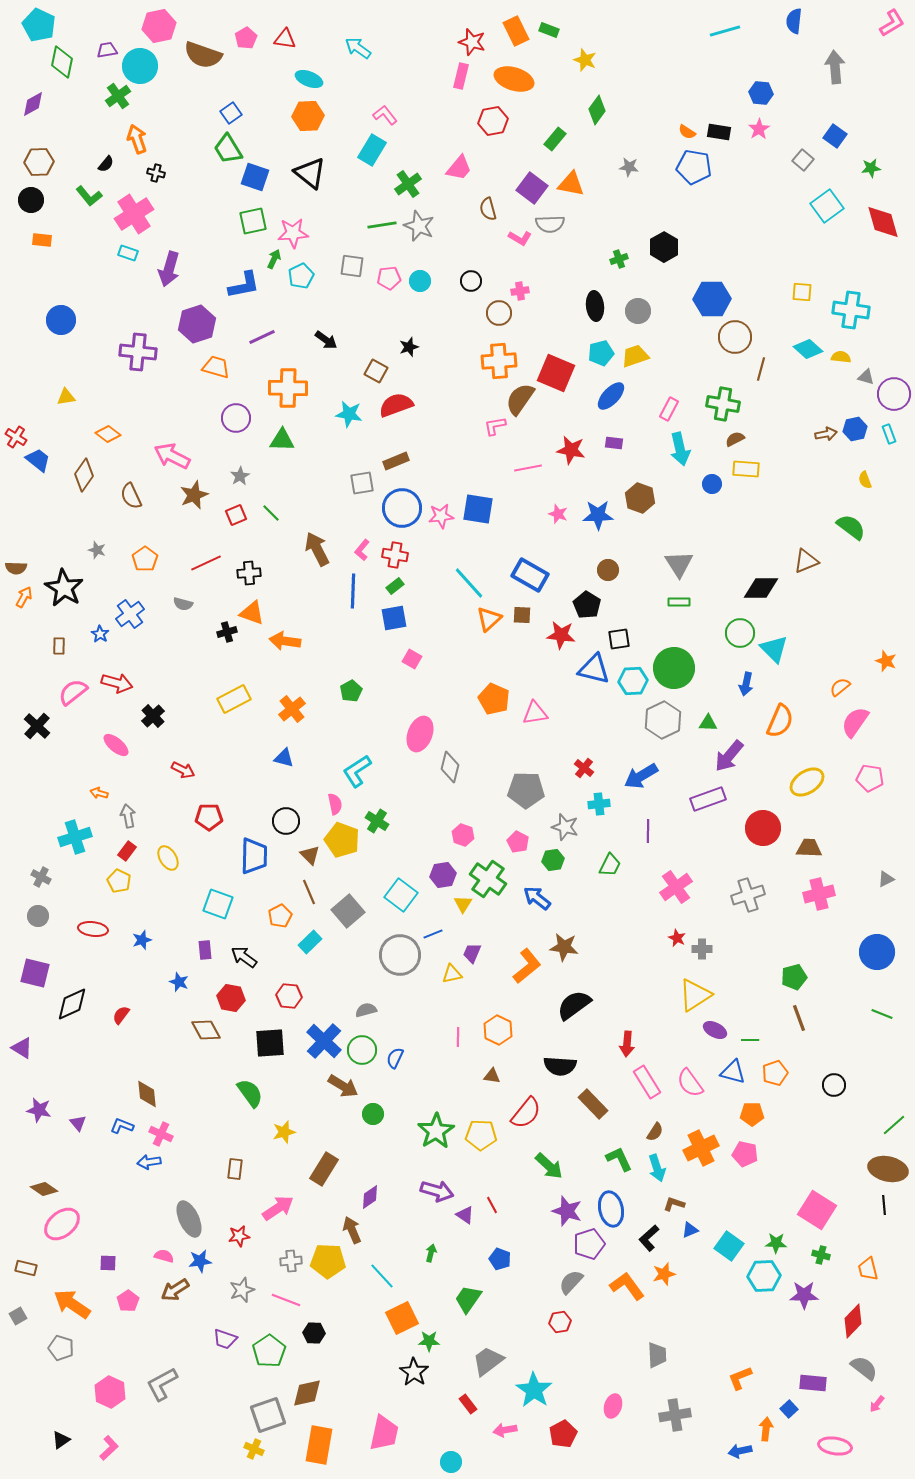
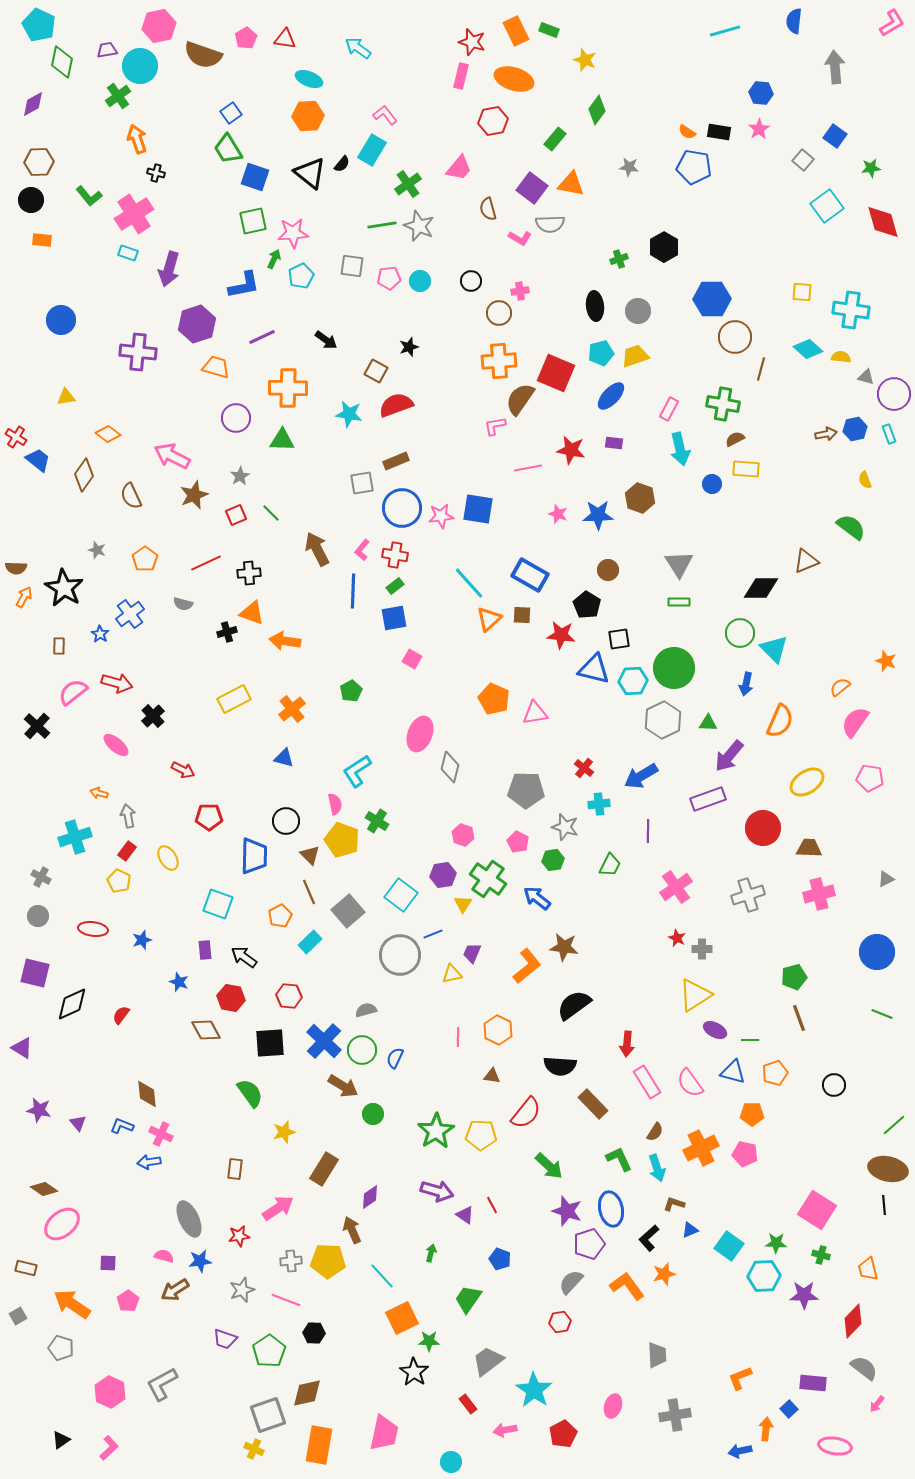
black semicircle at (106, 164): moved 236 px right
